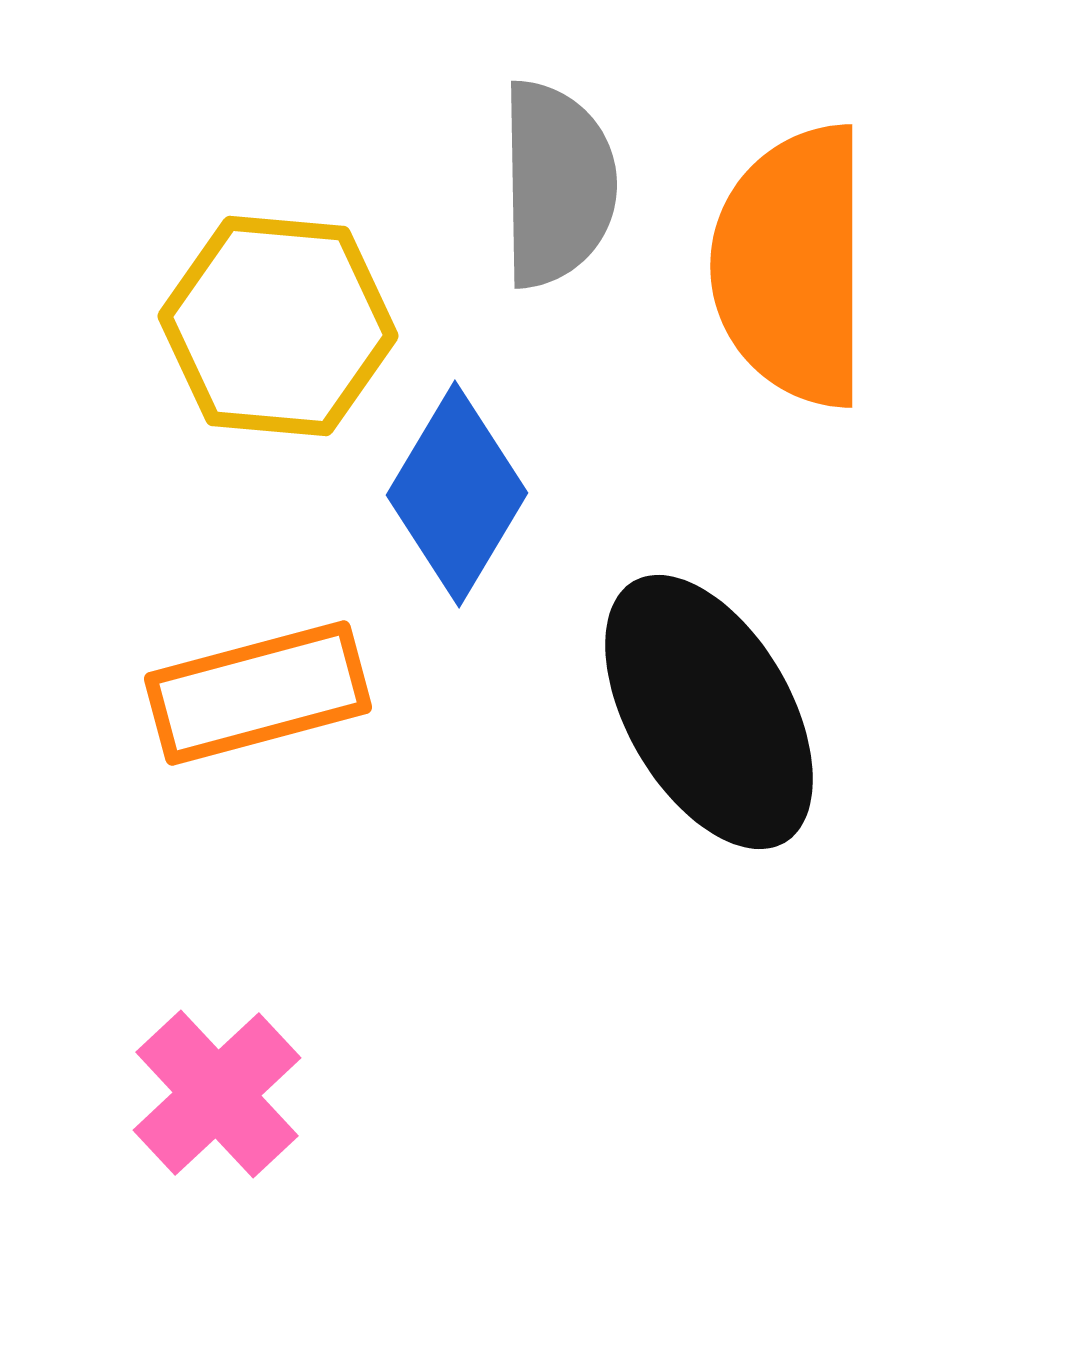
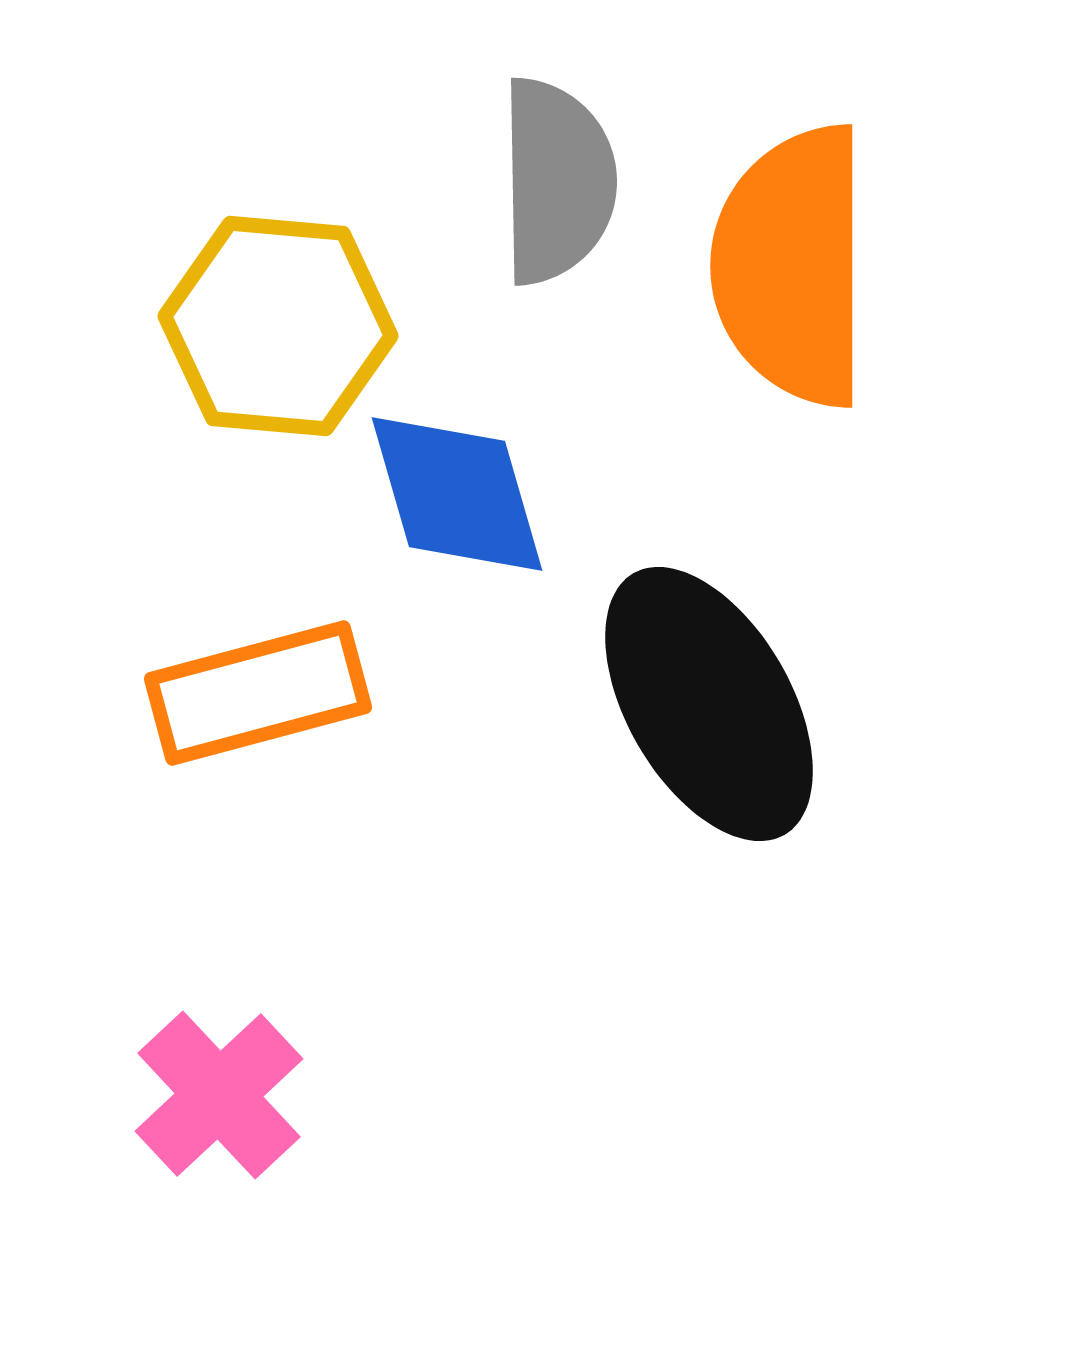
gray semicircle: moved 3 px up
blue diamond: rotated 47 degrees counterclockwise
black ellipse: moved 8 px up
pink cross: moved 2 px right, 1 px down
